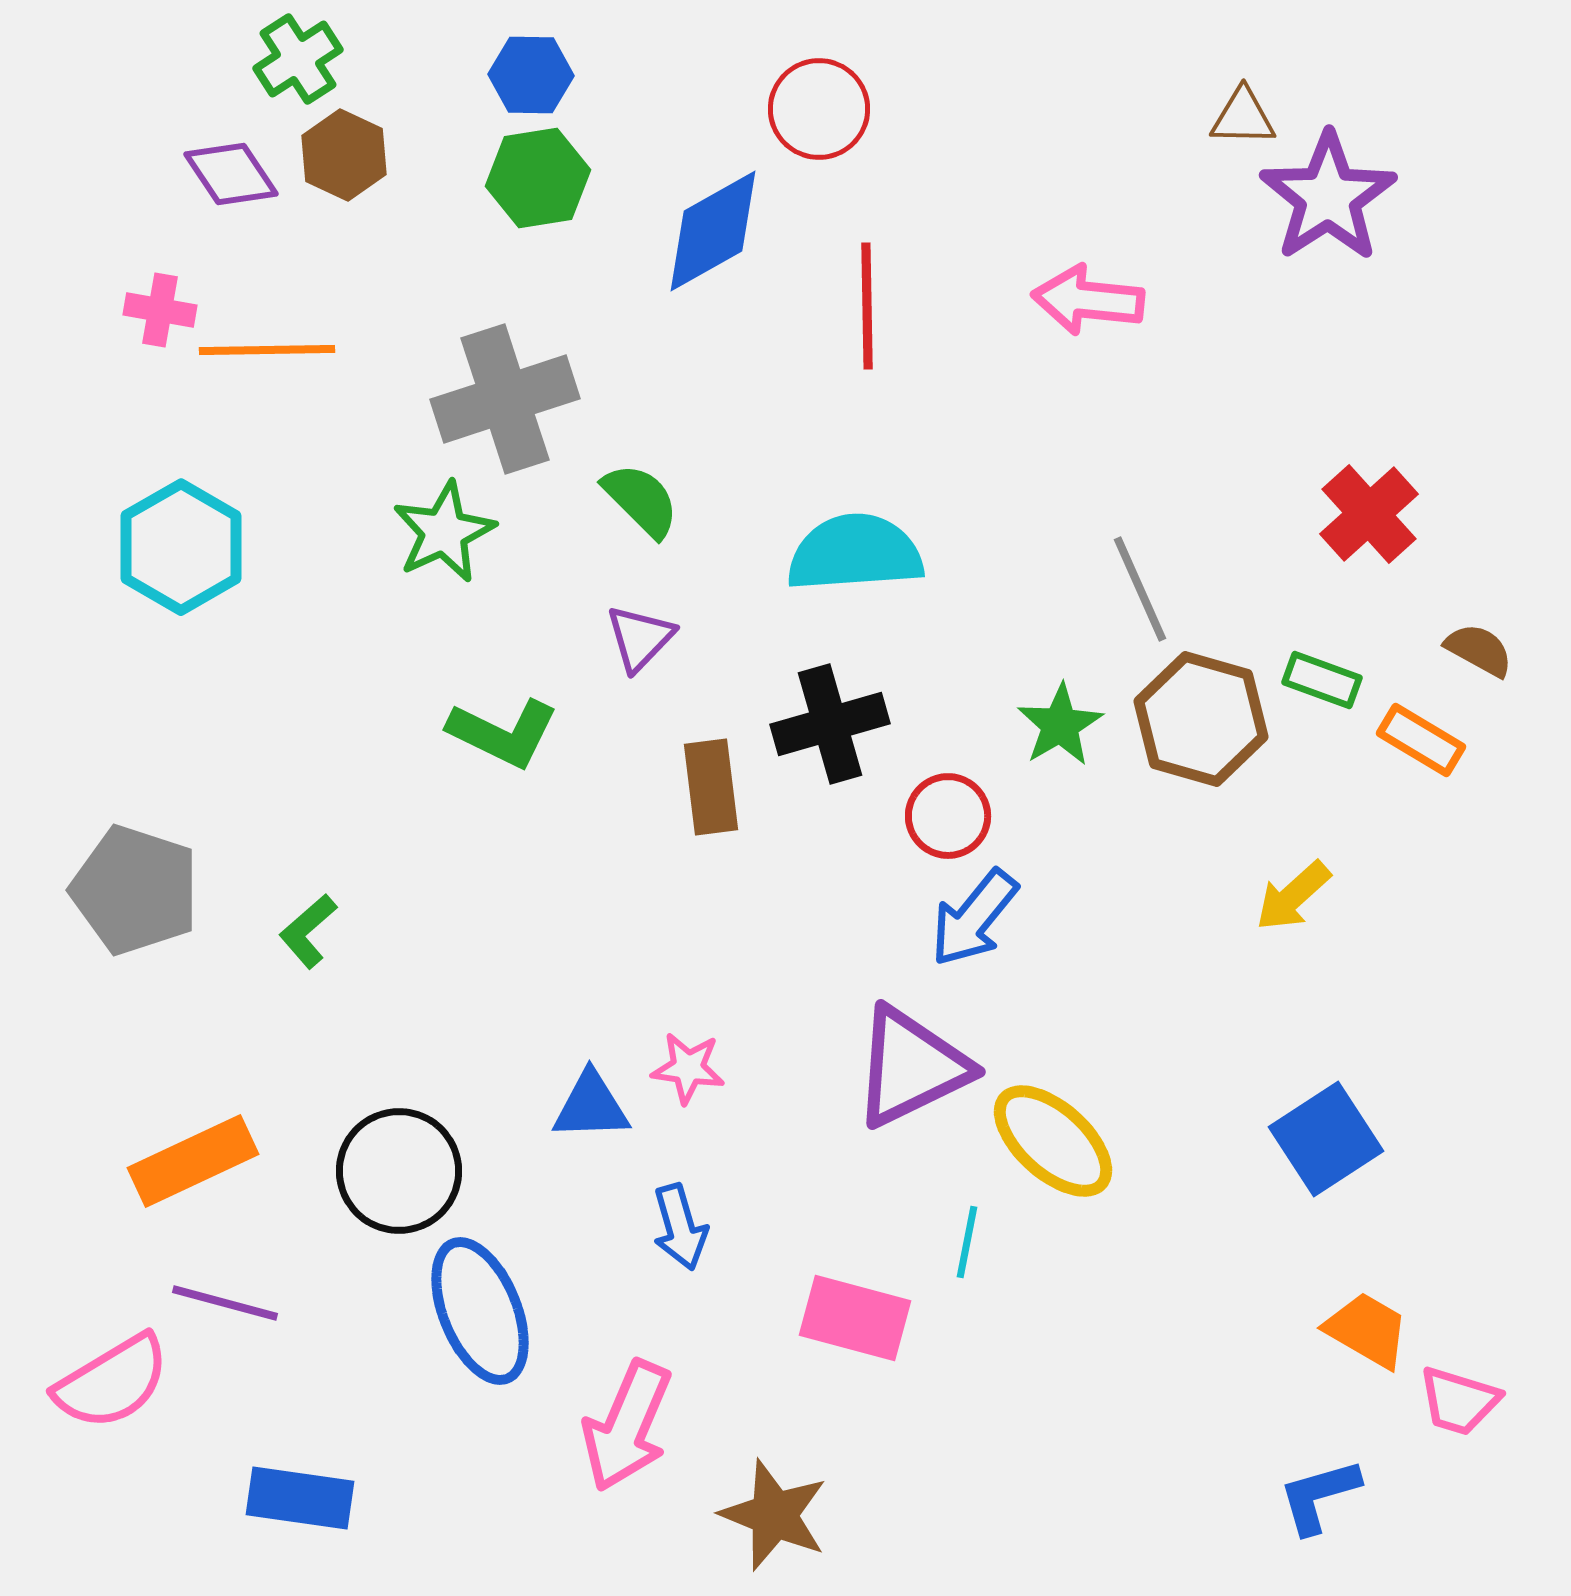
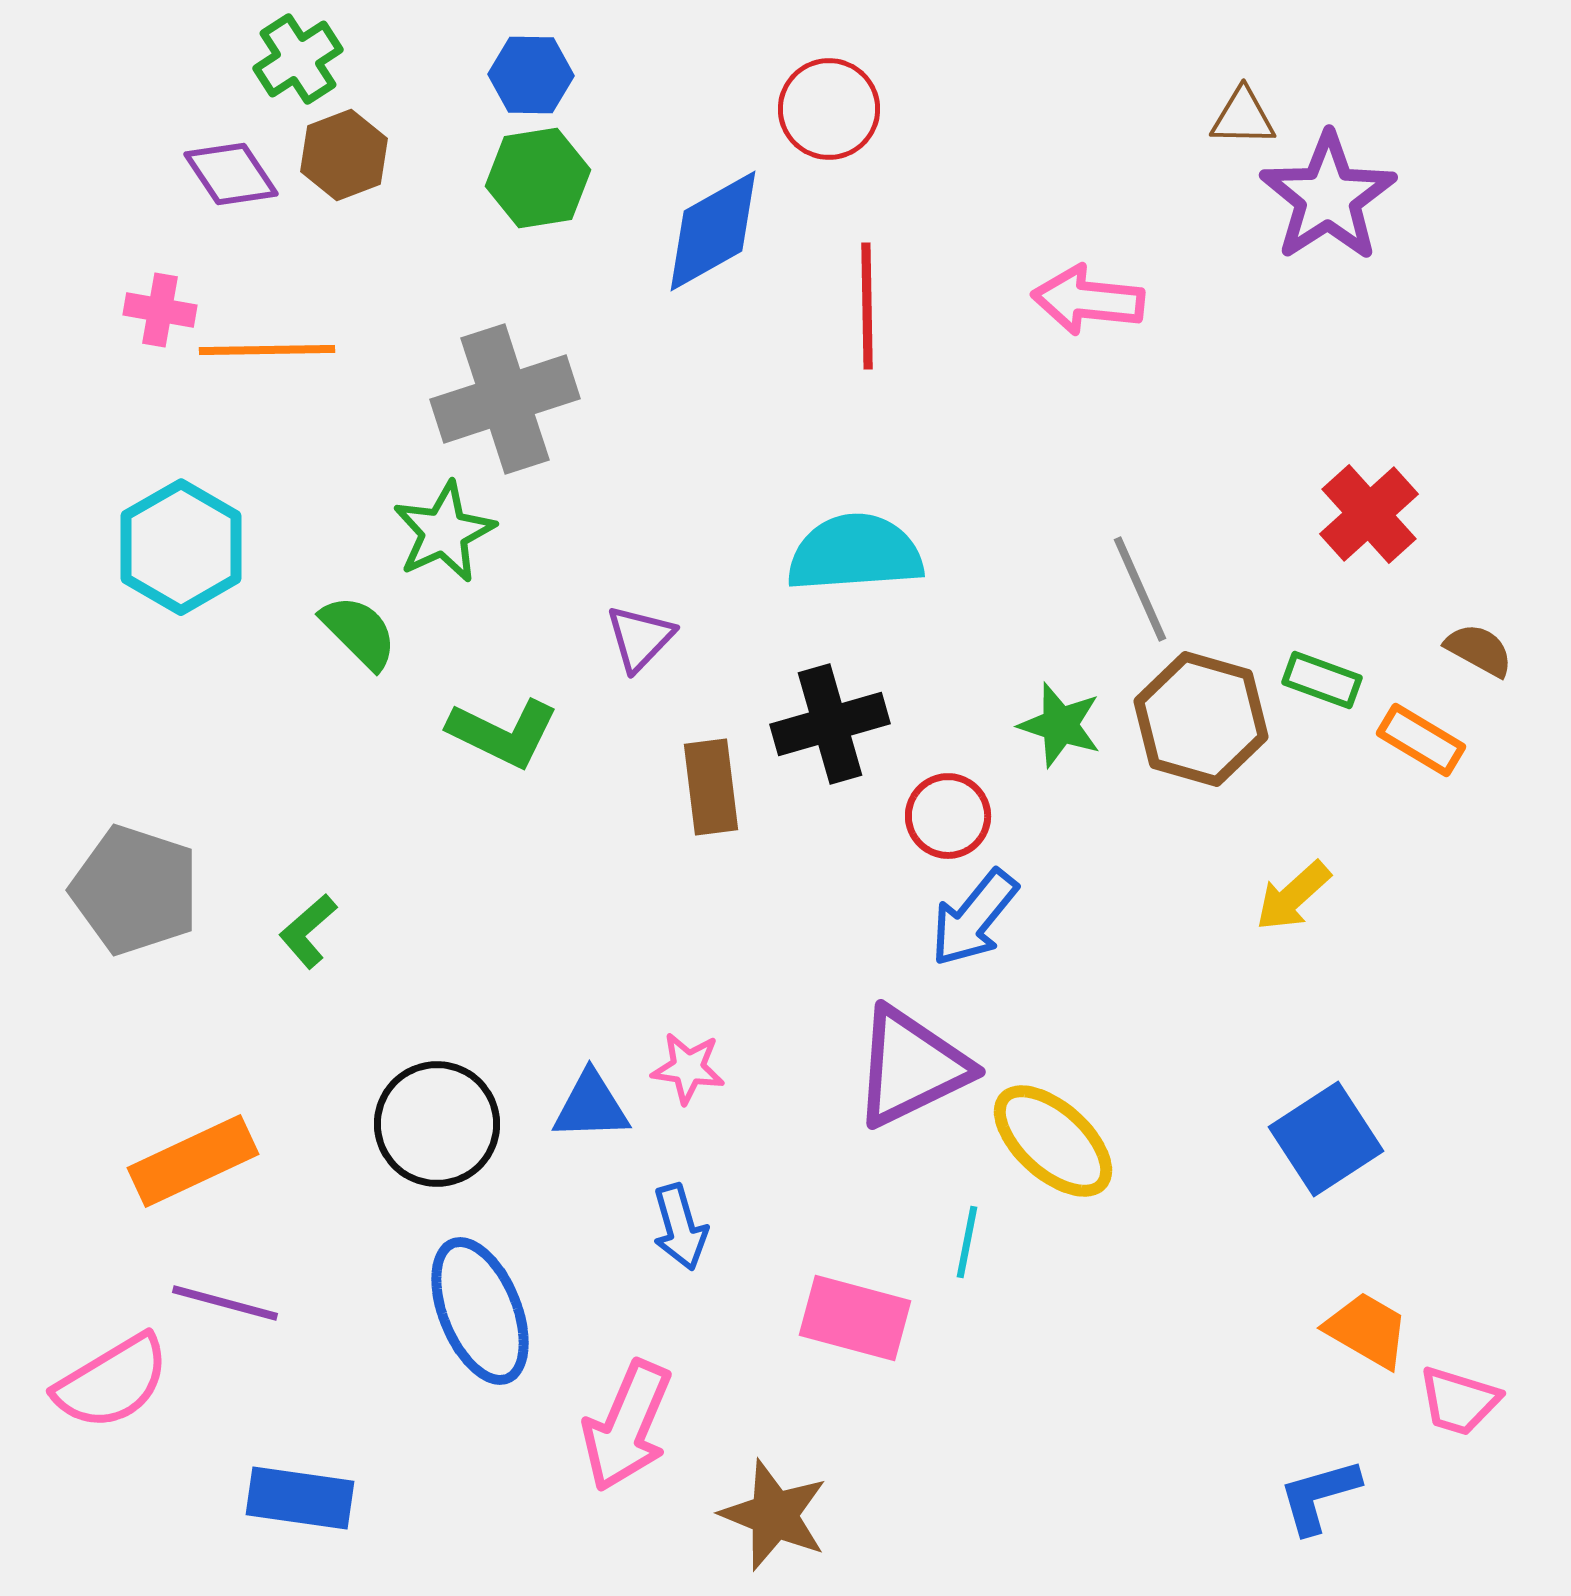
red circle at (819, 109): moved 10 px right
brown hexagon at (344, 155): rotated 14 degrees clockwise
green semicircle at (641, 500): moved 282 px left, 132 px down
green star at (1060, 725): rotated 24 degrees counterclockwise
black circle at (399, 1171): moved 38 px right, 47 px up
